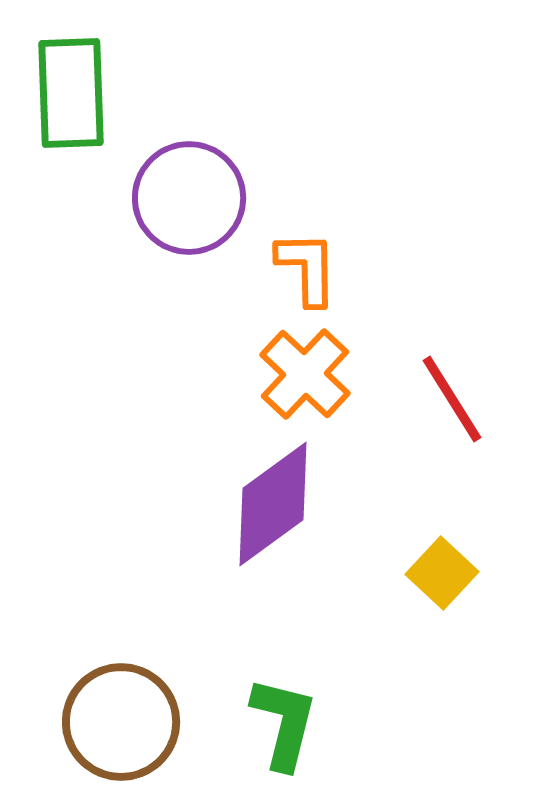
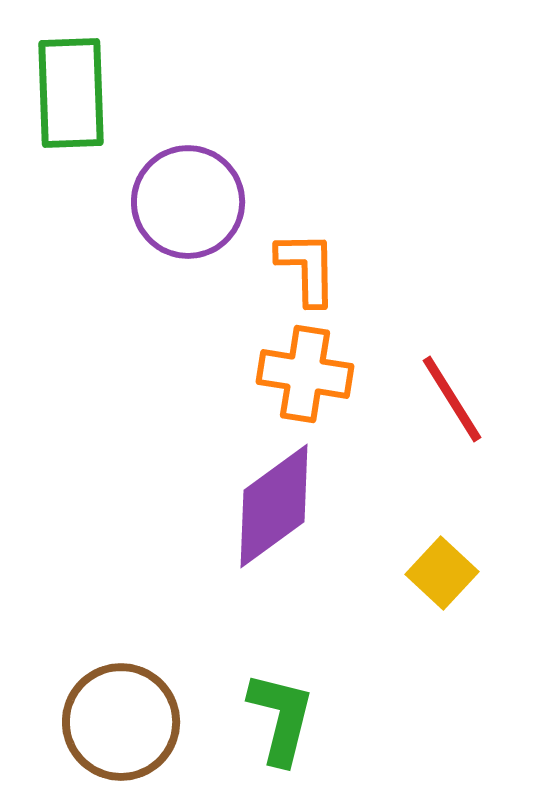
purple circle: moved 1 px left, 4 px down
orange cross: rotated 34 degrees counterclockwise
purple diamond: moved 1 px right, 2 px down
green L-shape: moved 3 px left, 5 px up
